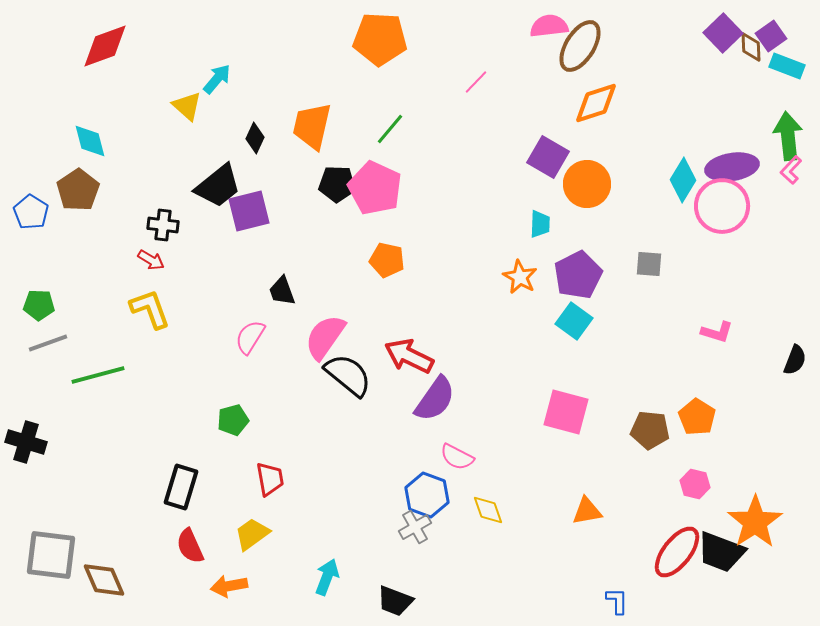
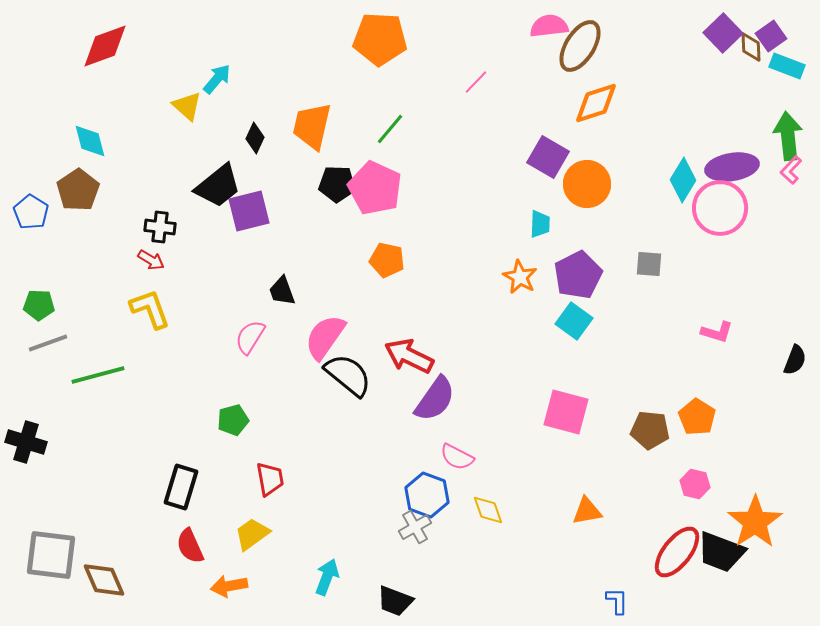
pink circle at (722, 206): moved 2 px left, 2 px down
black cross at (163, 225): moved 3 px left, 2 px down
